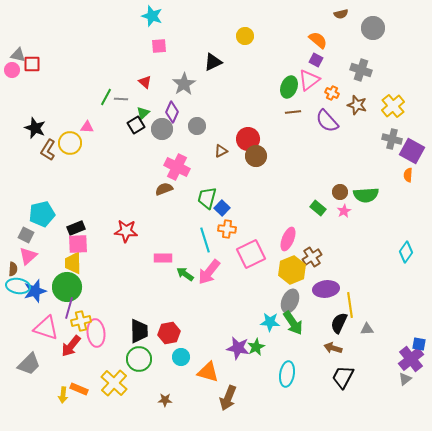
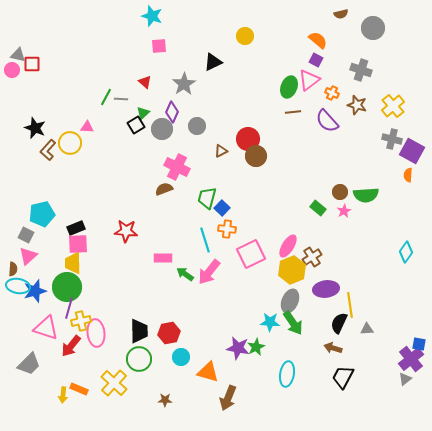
brown L-shape at (48, 150): rotated 10 degrees clockwise
pink ellipse at (288, 239): moved 7 px down; rotated 10 degrees clockwise
